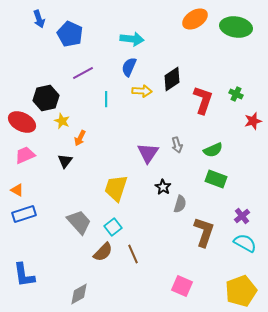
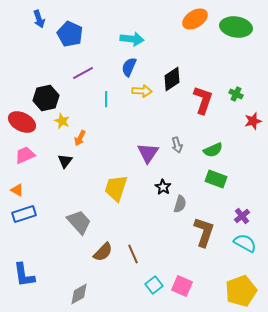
cyan square: moved 41 px right, 58 px down
